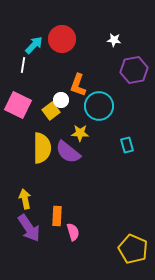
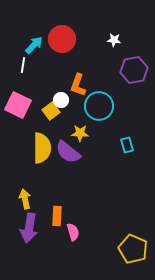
purple arrow: rotated 44 degrees clockwise
